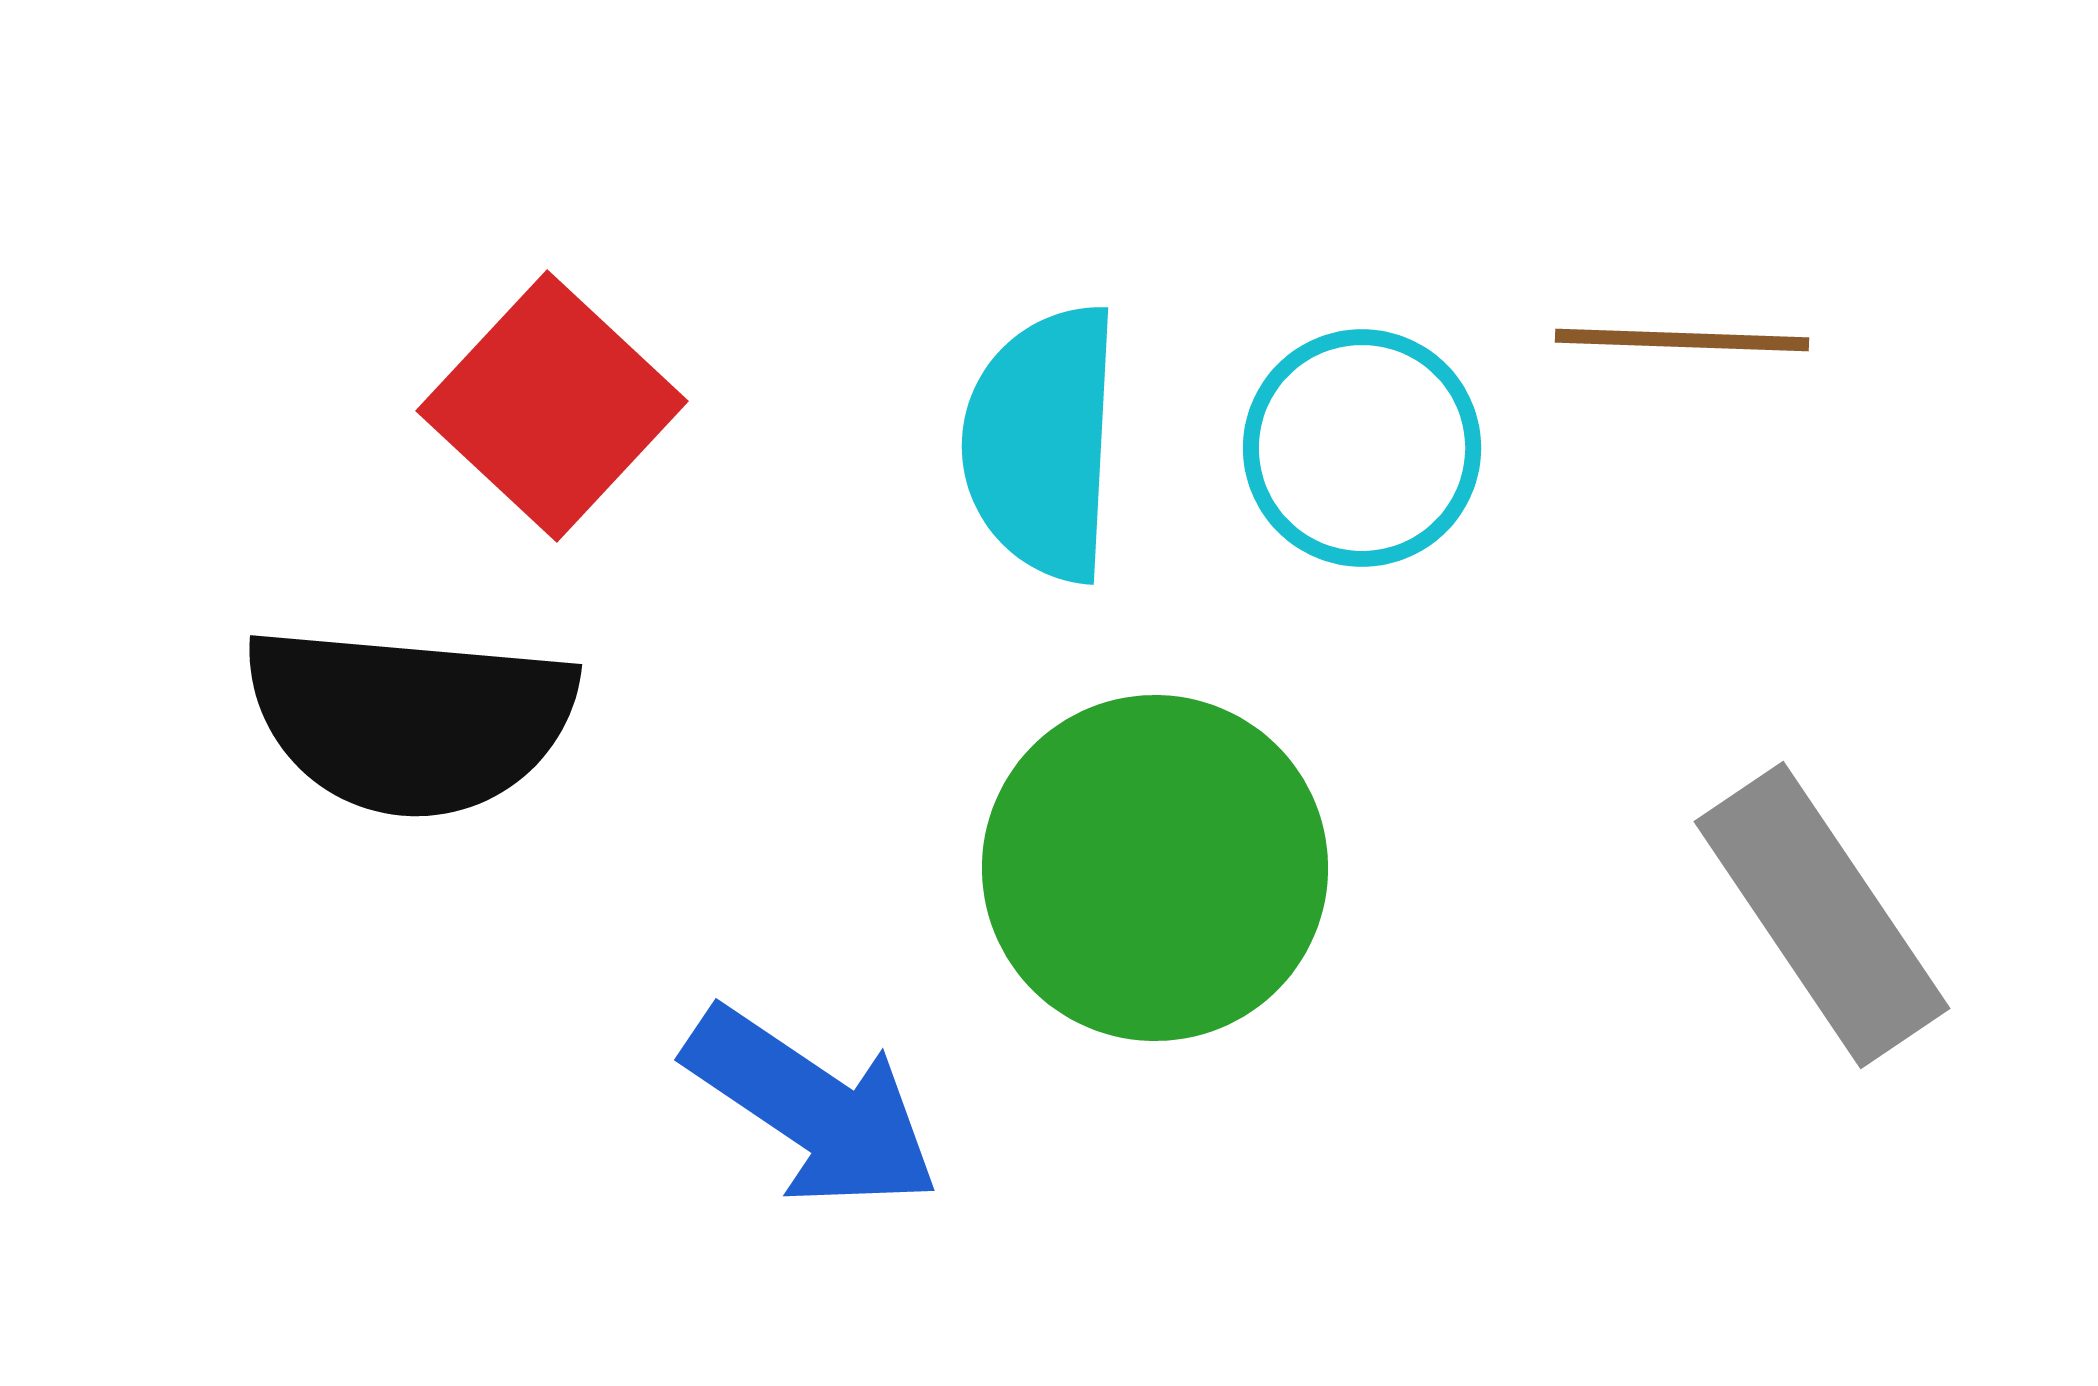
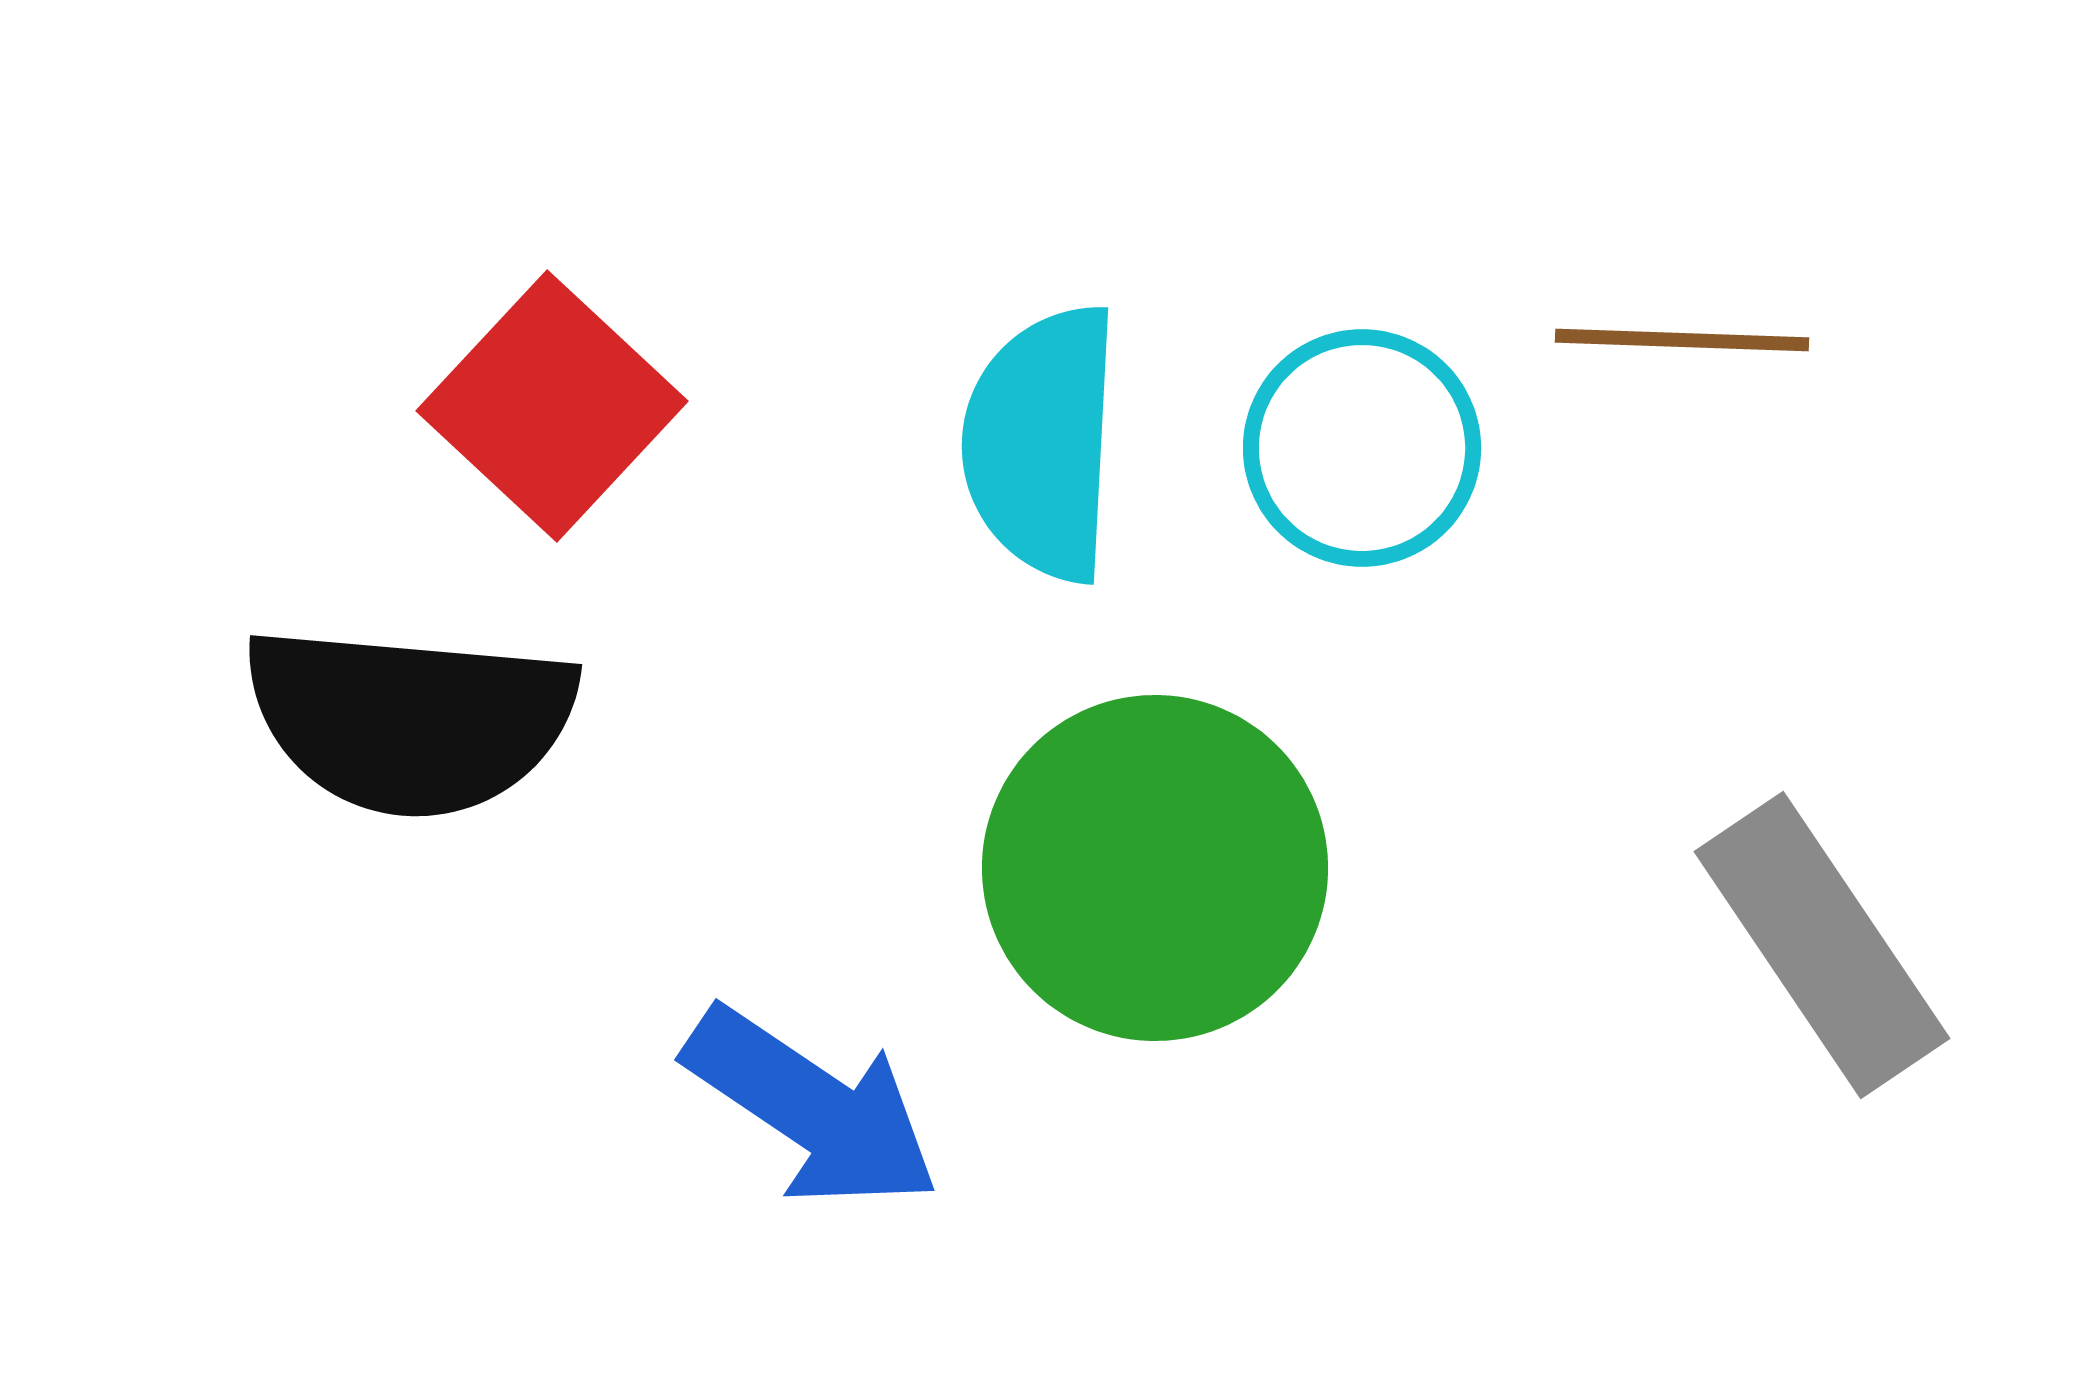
gray rectangle: moved 30 px down
